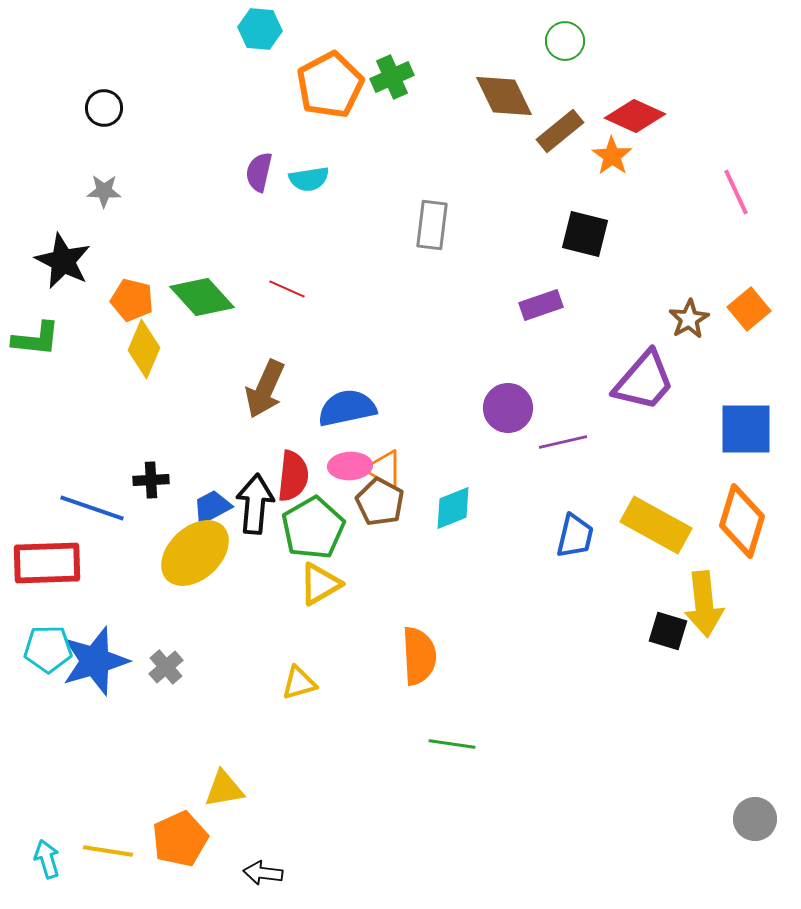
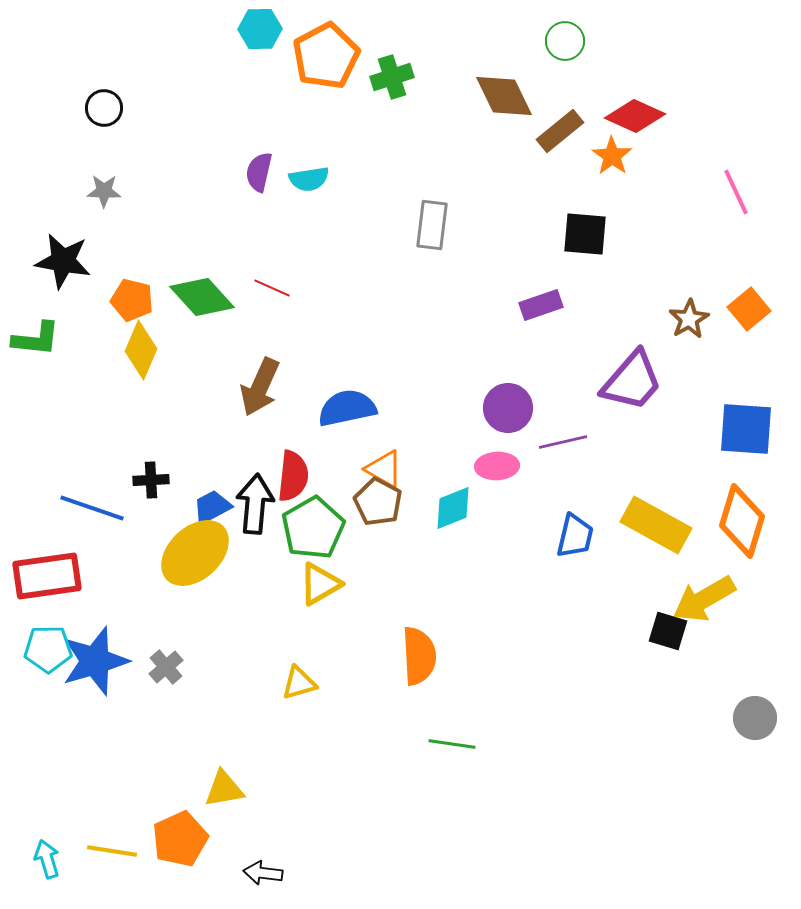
cyan hexagon at (260, 29): rotated 6 degrees counterclockwise
green cross at (392, 77): rotated 6 degrees clockwise
orange pentagon at (330, 85): moved 4 px left, 29 px up
black square at (585, 234): rotated 9 degrees counterclockwise
black star at (63, 261): rotated 16 degrees counterclockwise
red line at (287, 289): moved 15 px left, 1 px up
yellow diamond at (144, 349): moved 3 px left, 1 px down
purple trapezoid at (644, 381): moved 12 px left
brown arrow at (265, 389): moved 5 px left, 2 px up
blue square at (746, 429): rotated 4 degrees clockwise
pink ellipse at (350, 466): moved 147 px right
brown pentagon at (380, 502): moved 2 px left
red rectangle at (47, 563): moved 13 px down; rotated 6 degrees counterclockwise
yellow arrow at (704, 604): moved 5 px up; rotated 66 degrees clockwise
gray circle at (755, 819): moved 101 px up
yellow line at (108, 851): moved 4 px right
